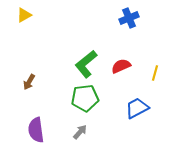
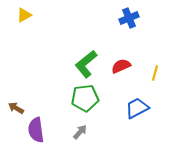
brown arrow: moved 13 px left, 26 px down; rotated 91 degrees clockwise
